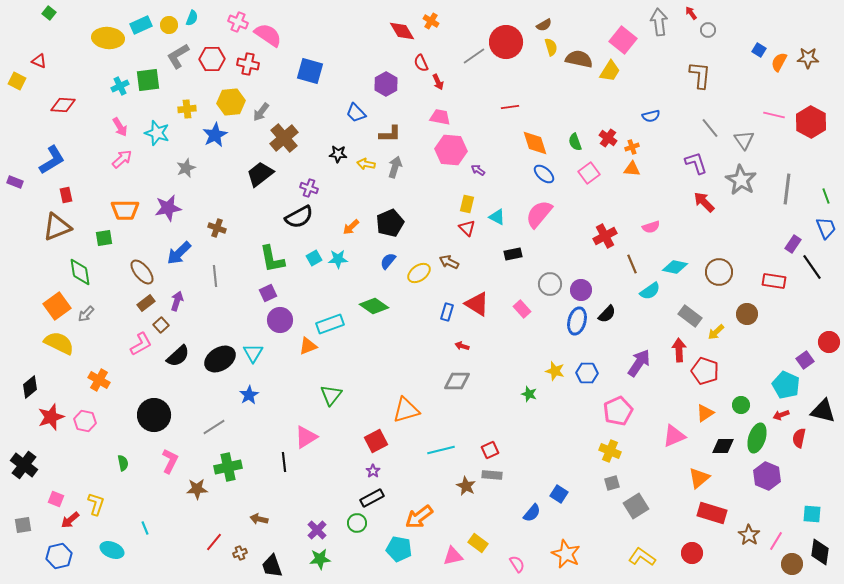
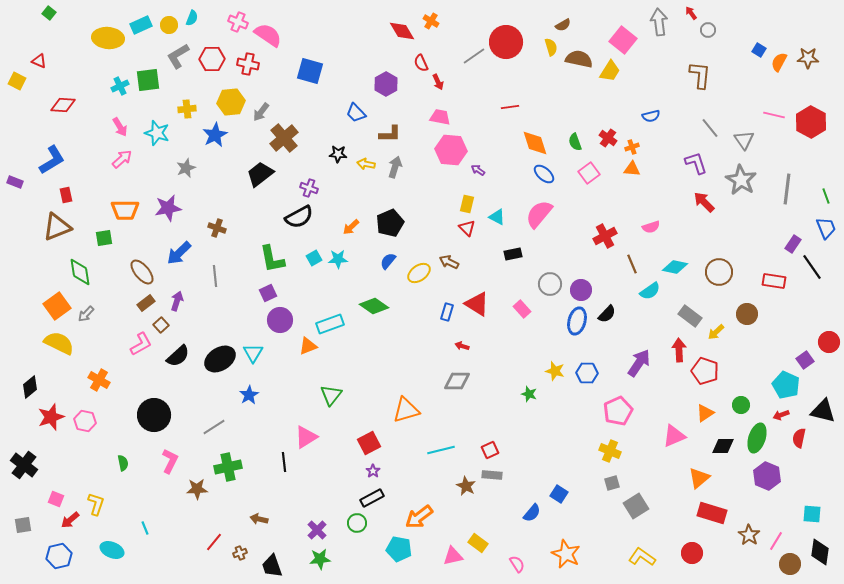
brown semicircle at (544, 25): moved 19 px right
red square at (376, 441): moved 7 px left, 2 px down
brown circle at (792, 564): moved 2 px left
